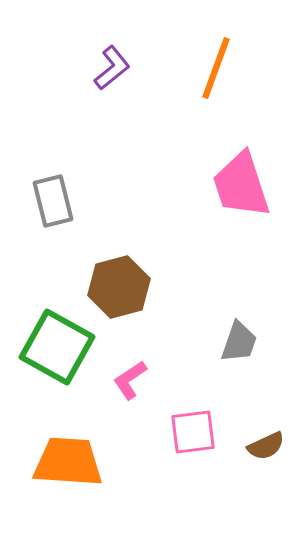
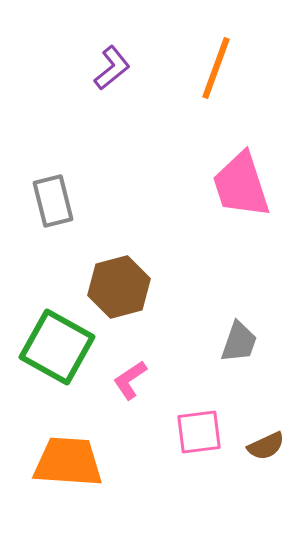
pink square: moved 6 px right
